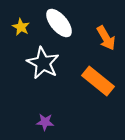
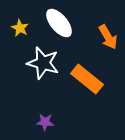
yellow star: moved 1 px left, 1 px down
orange arrow: moved 2 px right, 1 px up
white star: rotated 12 degrees counterclockwise
orange rectangle: moved 11 px left, 2 px up
